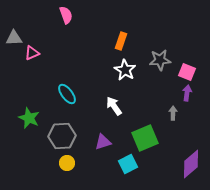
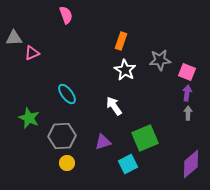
gray arrow: moved 15 px right
